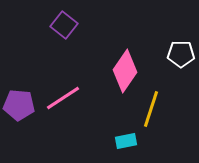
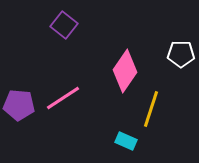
cyan rectangle: rotated 35 degrees clockwise
